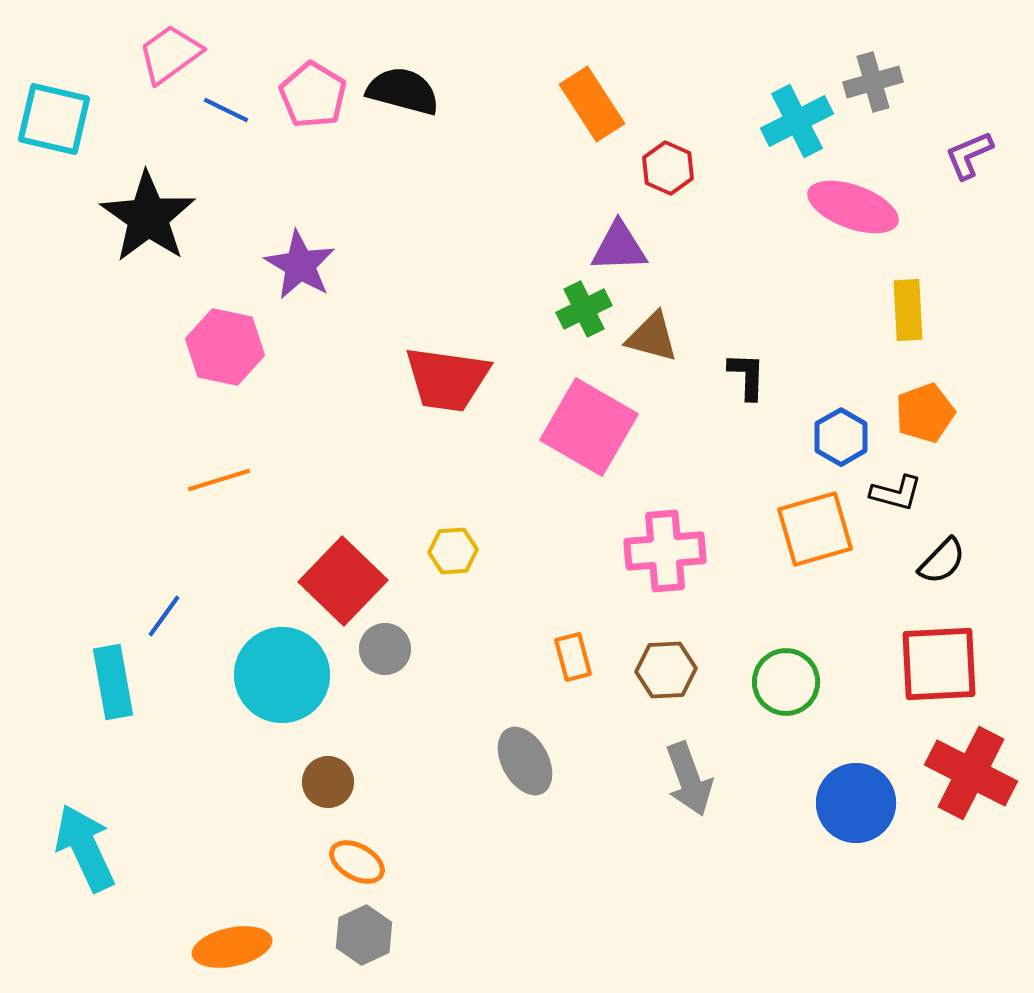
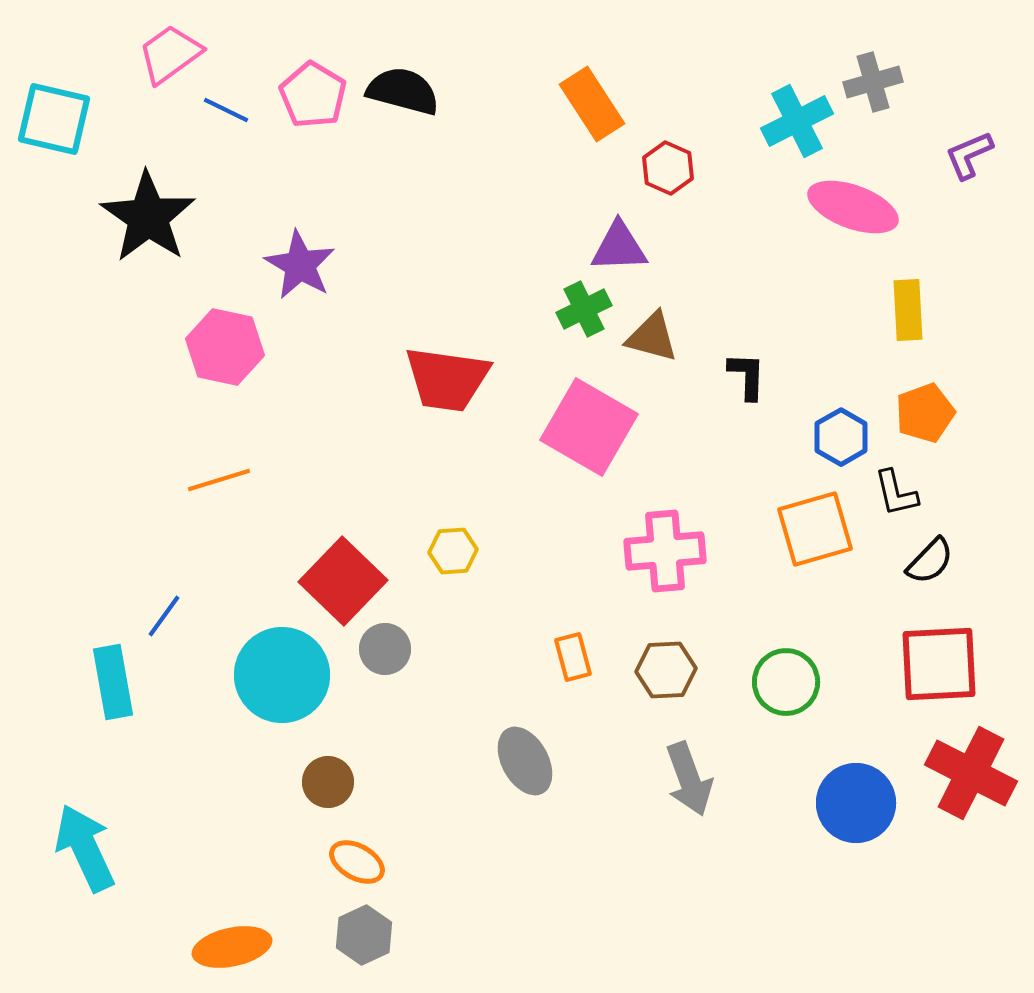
black L-shape at (896, 493): rotated 62 degrees clockwise
black semicircle at (942, 561): moved 12 px left
